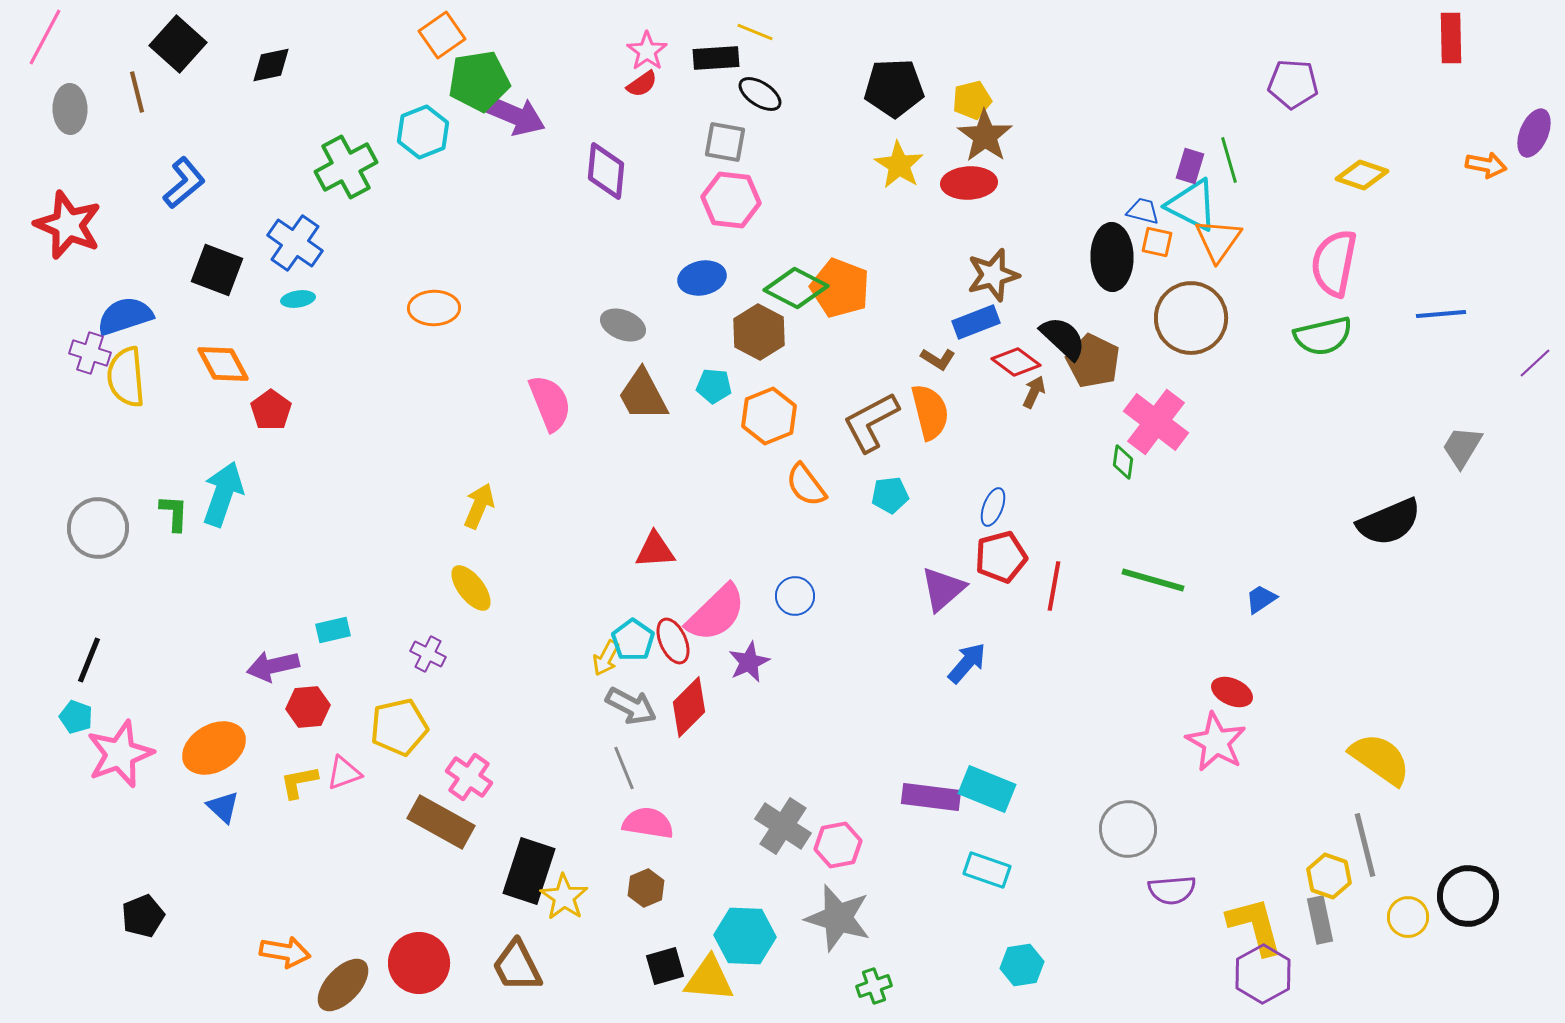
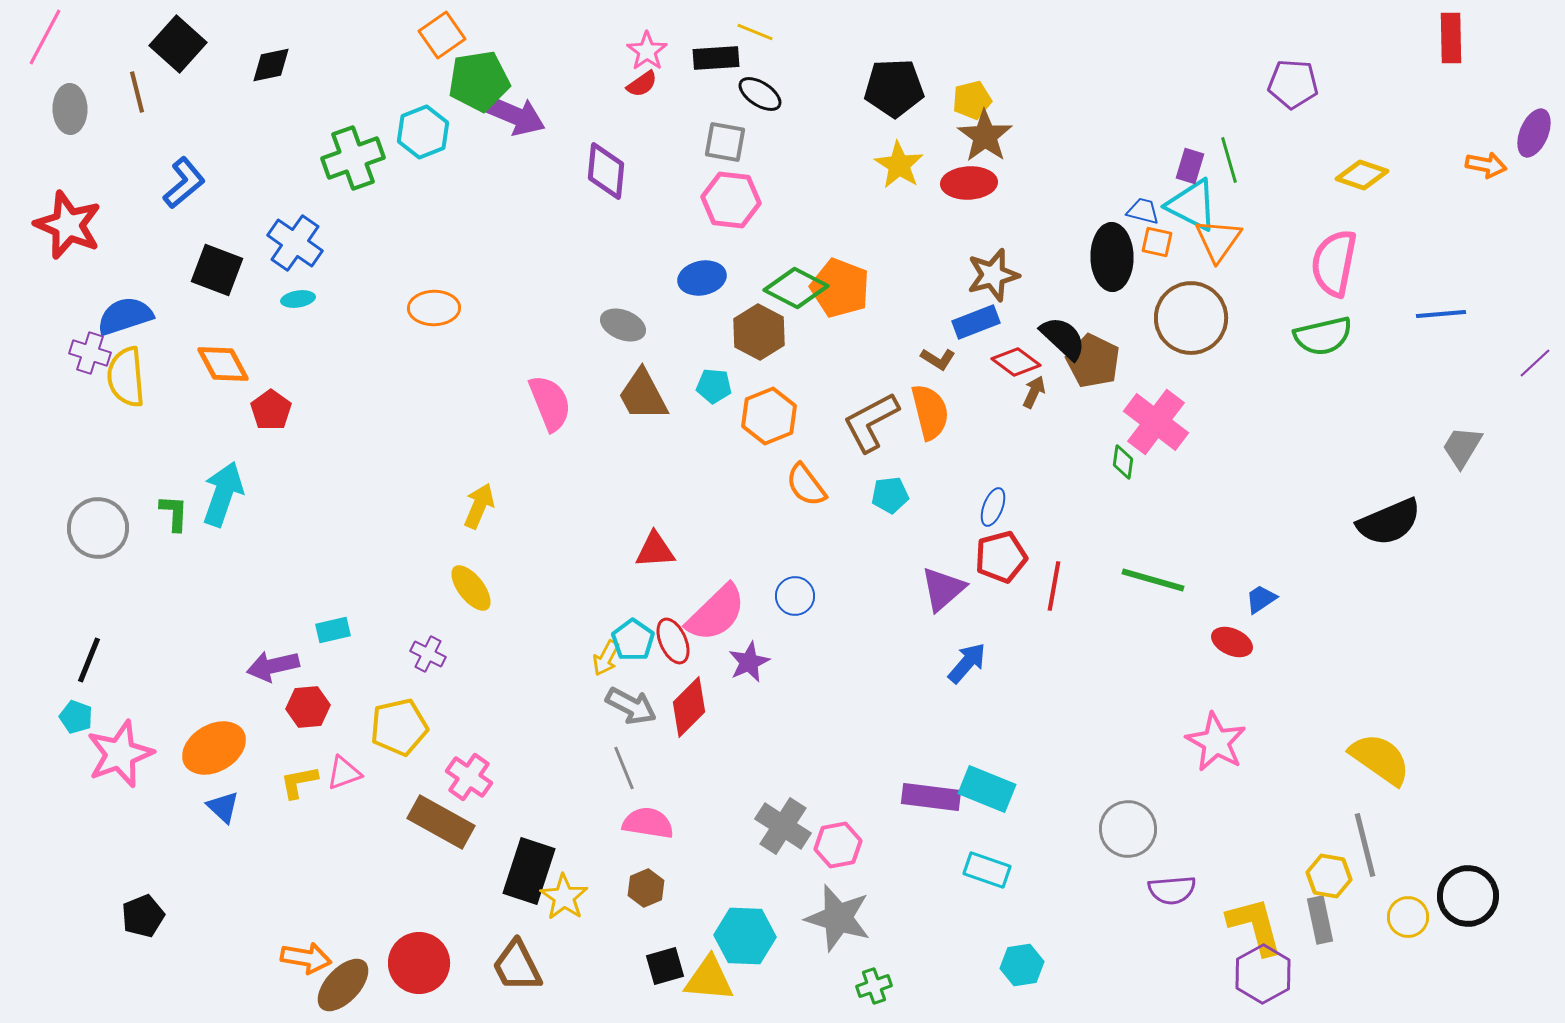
green cross at (346, 167): moved 7 px right, 9 px up; rotated 8 degrees clockwise
red ellipse at (1232, 692): moved 50 px up
yellow hexagon at (1329, 876): rotated 9 degrees counterclockwise
orange arrow at (285, 952): moved 21 px right, 6 px down
